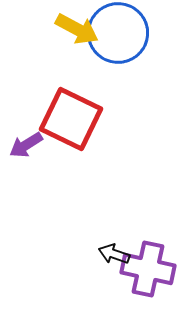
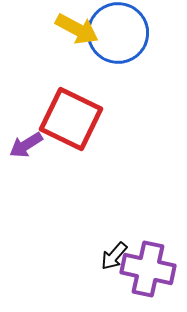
black arrow: moved 2 px down; rotated 68 degrees counterclockwise
